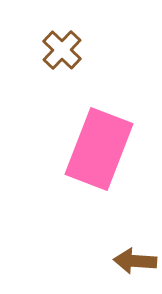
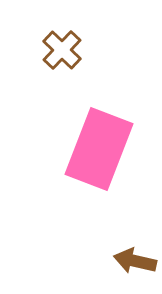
brown arrow: rotated 9 degrees clockwise
